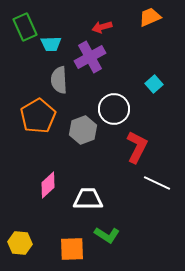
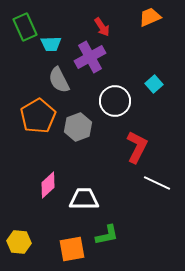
red arrow: rotated 108 degrees counterclockwise
gray semicircle: rotated 24 degrees counterclockwise
white circle: moved 1 px right, 8 px up
gray hexagon: moved 5 px left, 3 px up
white trapezoid: moved 4 px left
green L-shape: rotated 45 degrees counterclockwise
yellow hexagon: moved 1 px left, 1 px up
orange square: rotated 8 degrees counterclockwise
